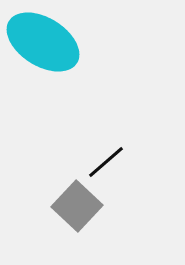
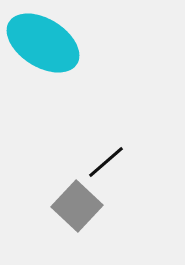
cyan ellipse: moved 1 px down
